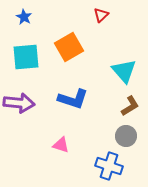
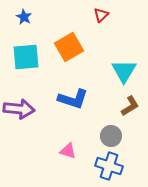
cyan triangle: rotated 12 degrees clockwise
purple arrow: moved 6 px down
gray circle: moved 15 px left
pink triangle: moved 7 px right, 6 px down
